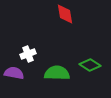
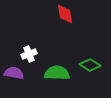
white cross: moved 1 px right
